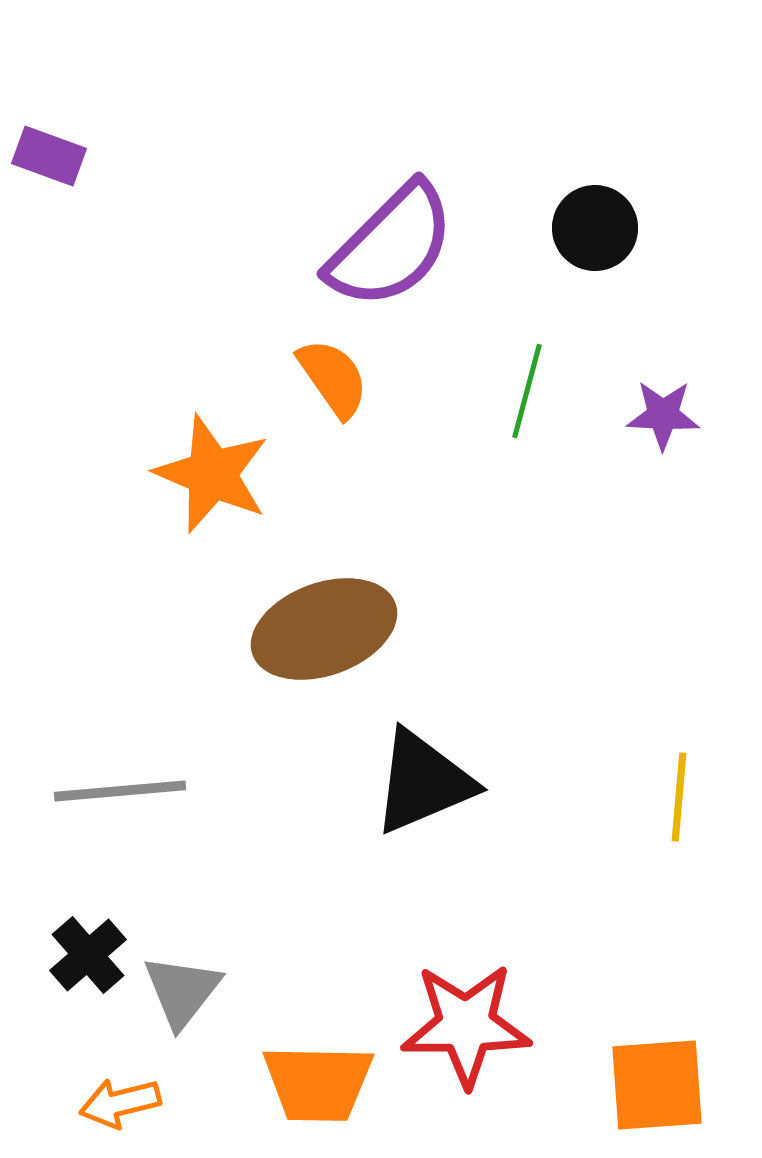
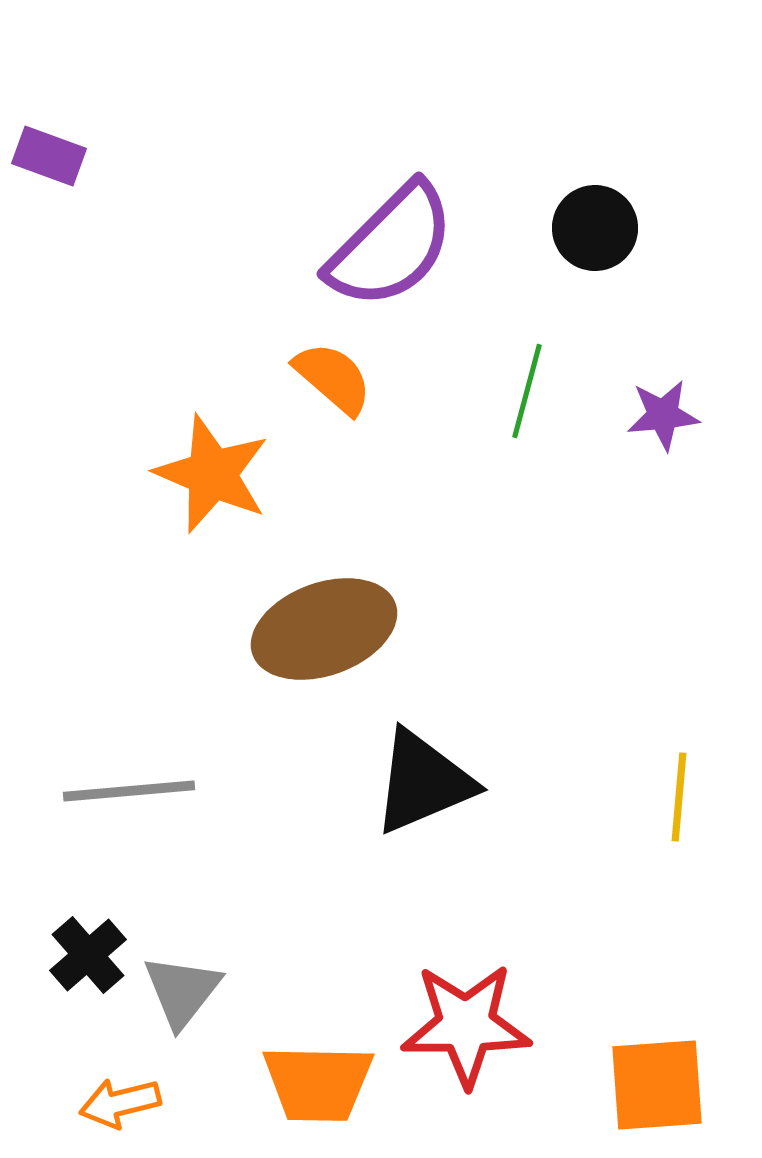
orange semicircle: rotated 14 degrees counterclockwise
purple star: rotated 8 degrees counterclockwise
gray line: moved 9 px right
